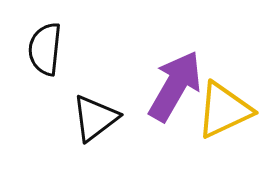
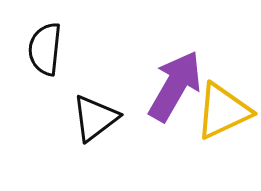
yellow triangle: moved 1 px left, 1 px down
